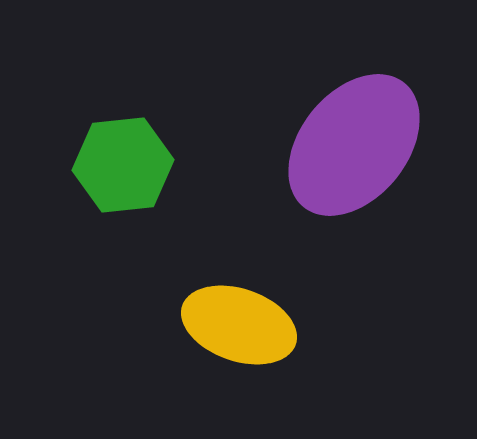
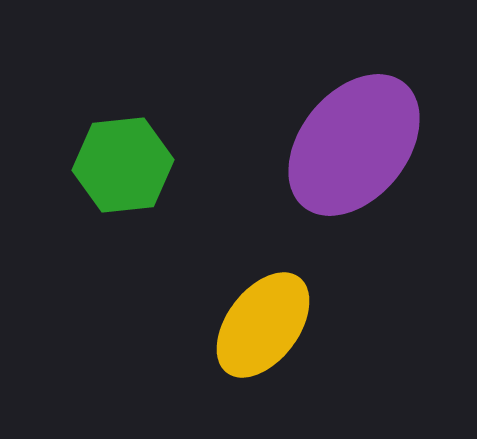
yellow ellipse: moved 24 px right; rotated 72 degrees counterclockwise
